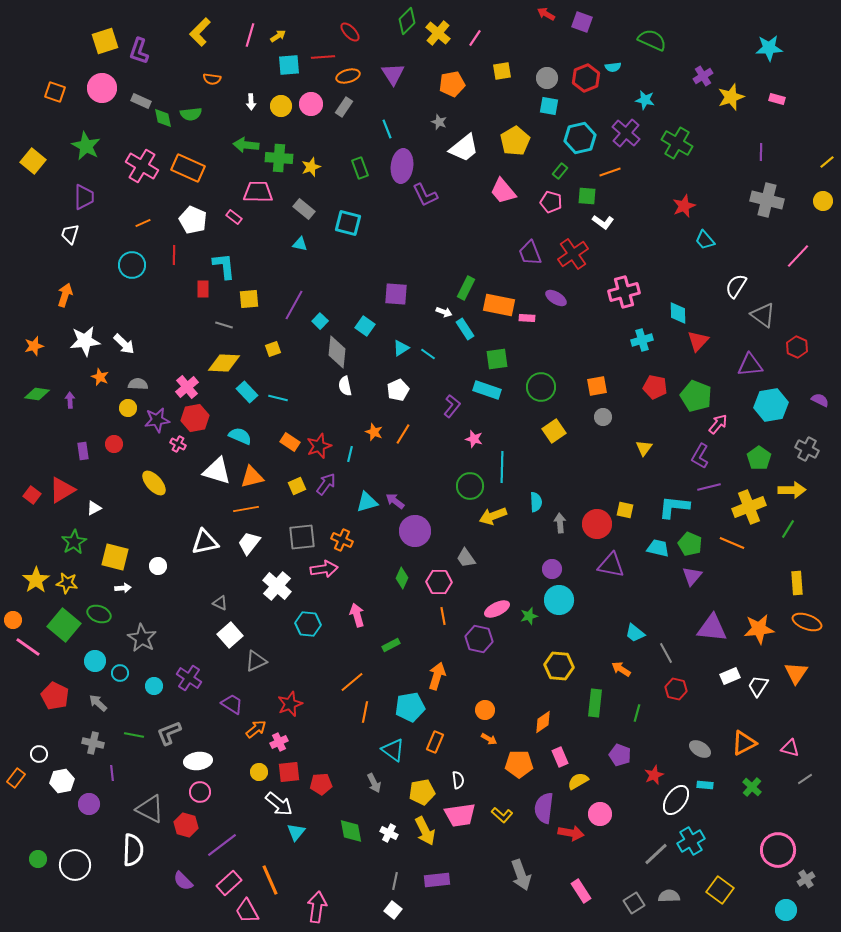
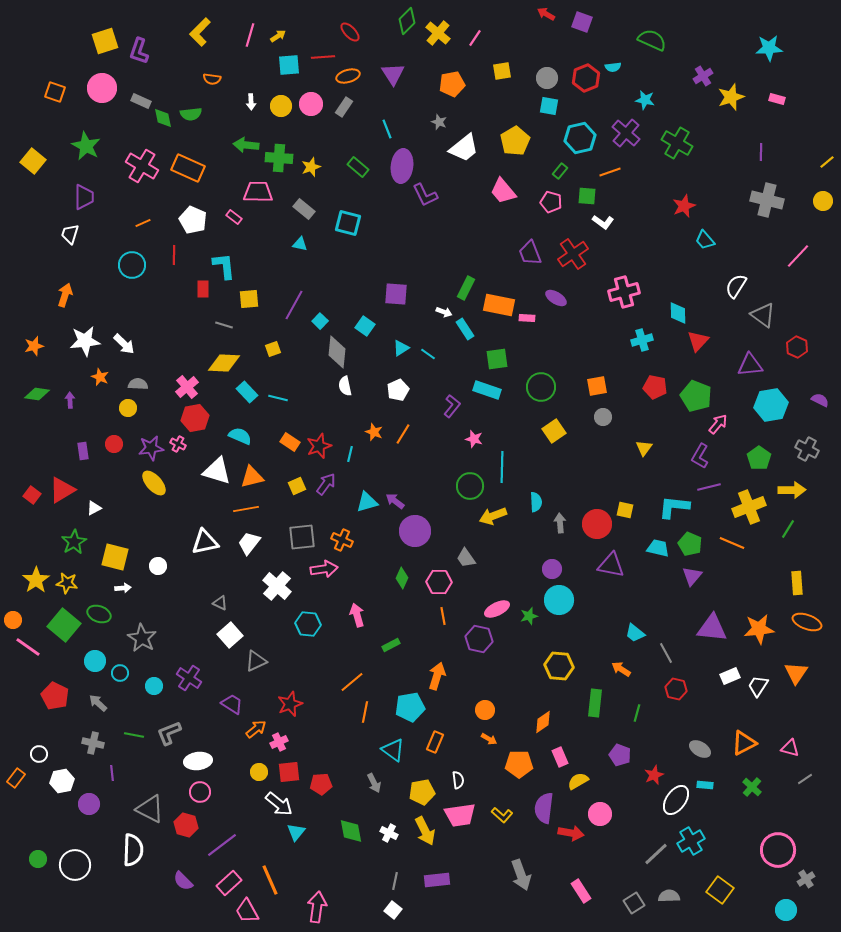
green rectangle at (360, 168): moved 2 px left, 1 px up; rotated 30 degrees counterclockwise
purple star at (157, 420): moved 6 px left, 28 px down
